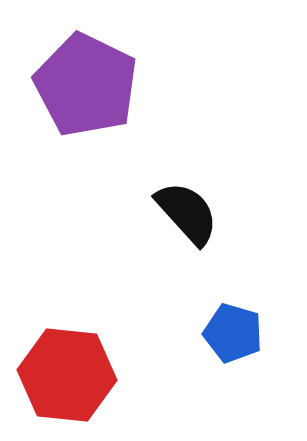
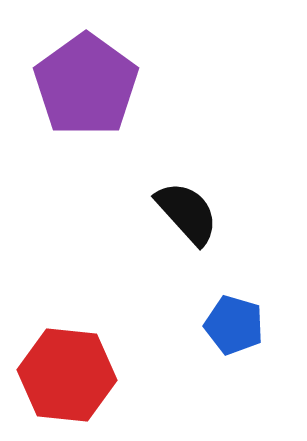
purple pentagon: rotated 10 degrees clockwise
blue pentagon: moved 1 px right, 8 px up
